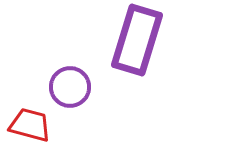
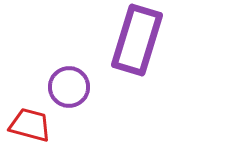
purple circle: moved 1 px left
